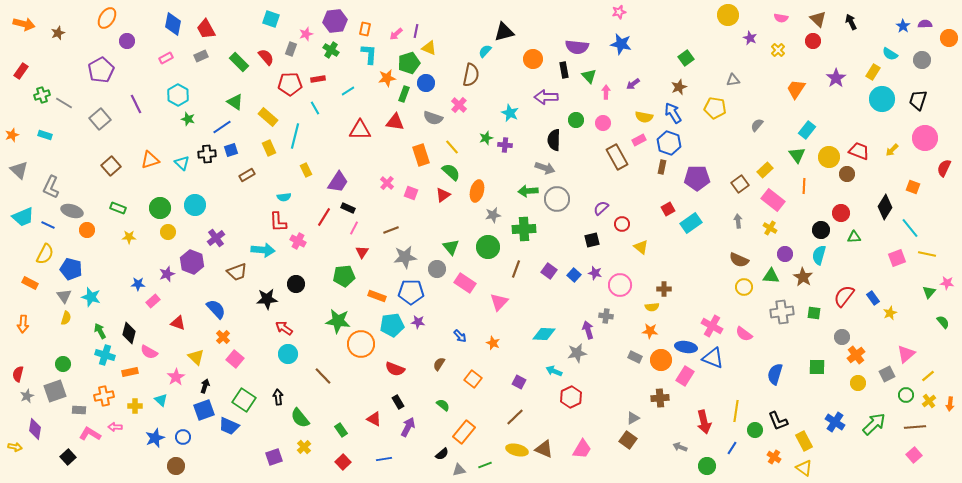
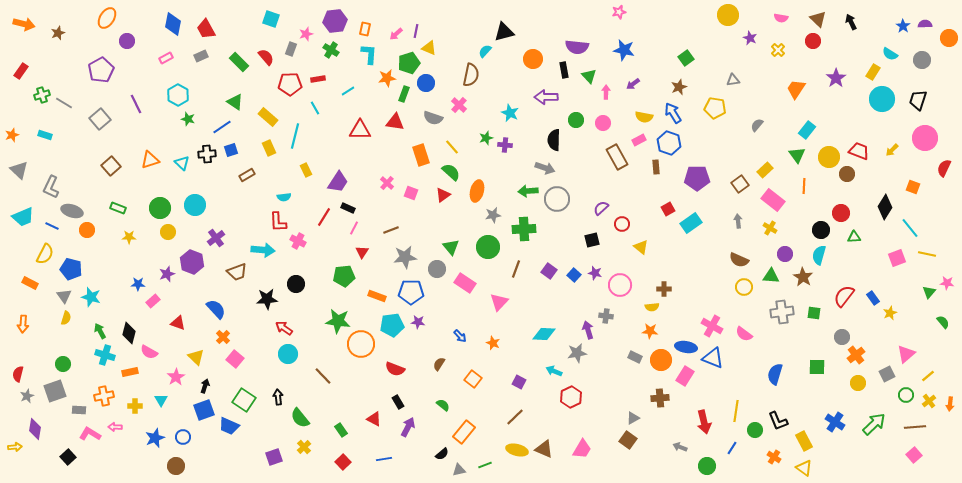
blue star at (621, 44): moved 3 px right, 6 px down
brown rectangle at (662, 167): moved 6 px left; rotated 16 degrees counterclockwise
blue line at (48, 225): moved 4 px right, 1 px down
cyan triangle at (161, 400): rotated 16 degrees clockwise
yellow arrow at (15, 447): rotated 16 degrees counterclockwise
